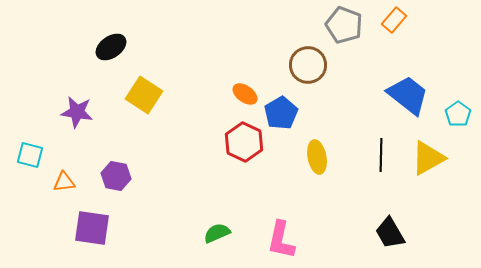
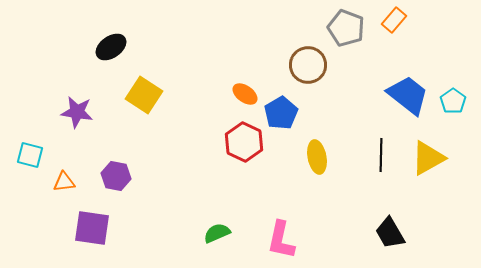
gray pentagon: moved 2 px right, 3 px down
cyan pentagon: moved 5 px left, 13 px up
